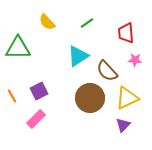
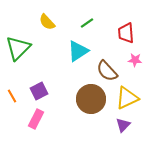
green triangle: rotated 44 degrees counterclockwise
cyan triangle: moved 5 px up
brown circle: moved 1 px right, 1 px down
pink rectangle: rotated 18 degrees counterclockwise
